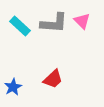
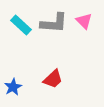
pink triangle: moved 2 px right
cyan rectangle: moved 1 px right, 1 px up
